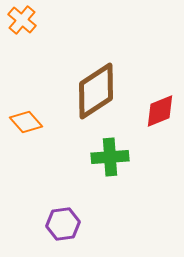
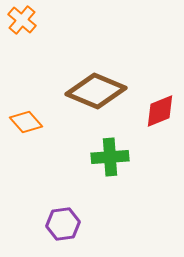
brown diamond: rotated 56 degrees clockwise
